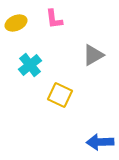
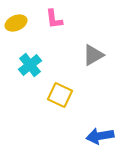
blue arrow: moved 6 px up; rotated 8 degrees counterclockwise
